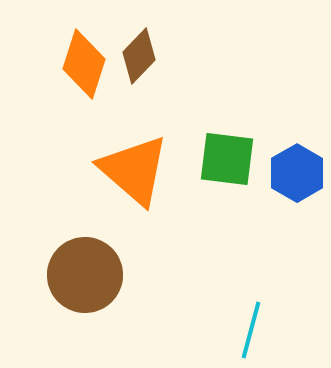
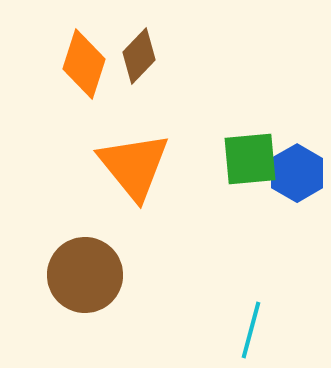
green square: moved 23 px right; rotated 12 degrees counterclockwise
orange triangle: moved 4 px up; rotated 10 degrees clockwise
